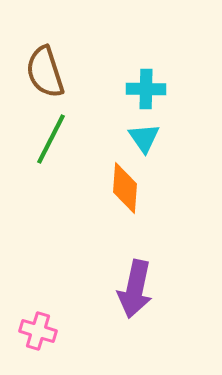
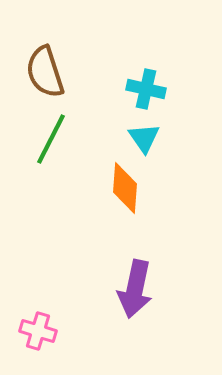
cyan cross: rotated 12 degrees clockwise
